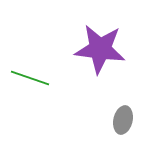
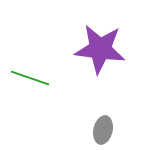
gray ellipse: moved 20 px left, 10 px down
